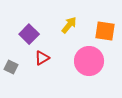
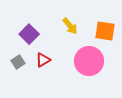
yellow arrow: moved 1 px right, 1 px down; rotated 102 degrees clockwise
red triangle: moved 1 px right, 2 px down
gray square: moved 7 px right, 5 px up; rotated 32 degrees clockwise
